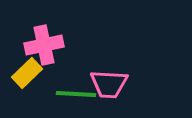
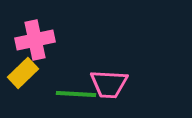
pink cross: moved 9 px left, 5 px up
yellow rectangle: moved 4 px left
